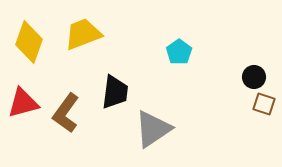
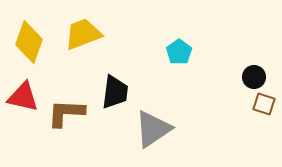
red triangle: moved 6 px up; rotated 28 degrees clockwise
brown L-shape: rotated 57 degrees clockwise
